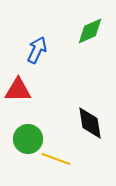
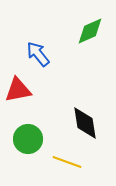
blue arrow: moved 1 px right, 4 px down; rotated 64 degrees counterclockwise
red triangle: rotated 12 degrees counterclockwise
black diamond: moved 5 px left
yellow line: moved 11 px right, 3 px down
